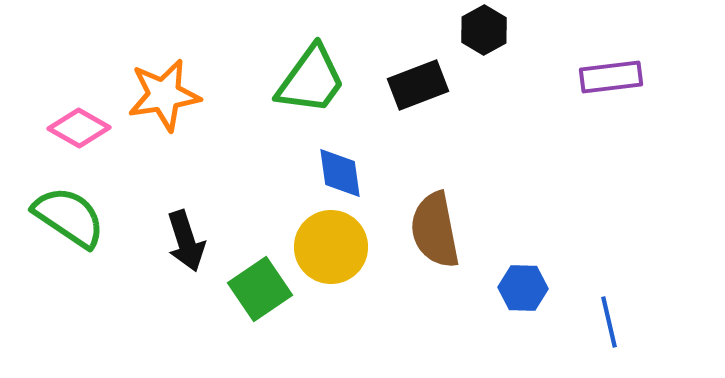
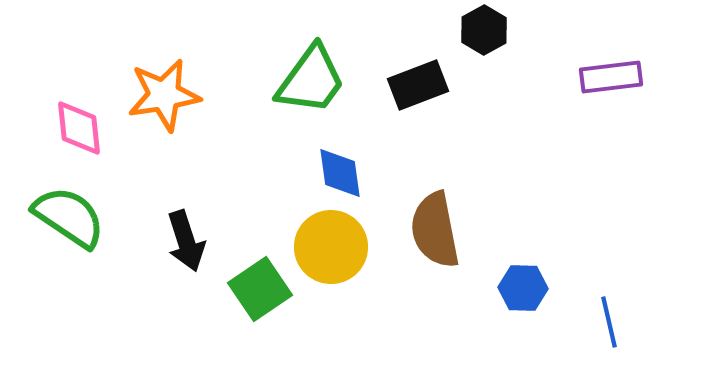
pink diamond: rotated 54 degrees clockwise
